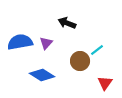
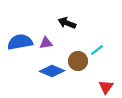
purple triangle: rotated 40 degrees clockwise
brown circle: moved 2 px left
blue diamond: moved 10 px right, 4 px up; rotated 10 degrees counterclockwise
red triangle: moved 1 px right, 4 px down
